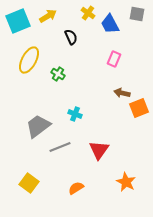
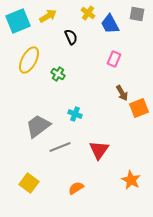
brown arrow: rotated 133 degrees counterclockwise
orange star: moved 5 px right, 2 px up
